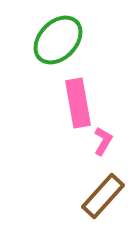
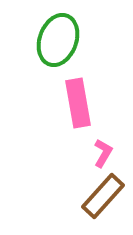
green ellipse: rotated 24 degrees counterclockwise
pink L-shape: moved 12 px down
